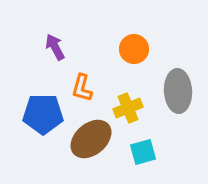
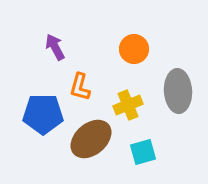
orange L-shape: moved 2 px left, 1 px up
yellow cross: moved 3 px up
